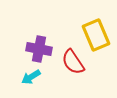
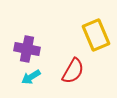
purple cross: moved 12 px left
red semicircle: moved 9 px down; rotated 116 degrees counterclockwise
